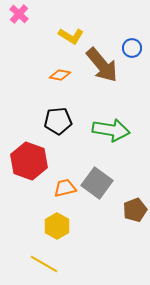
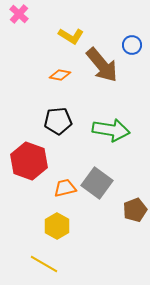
blue circle: moved 3 px up
